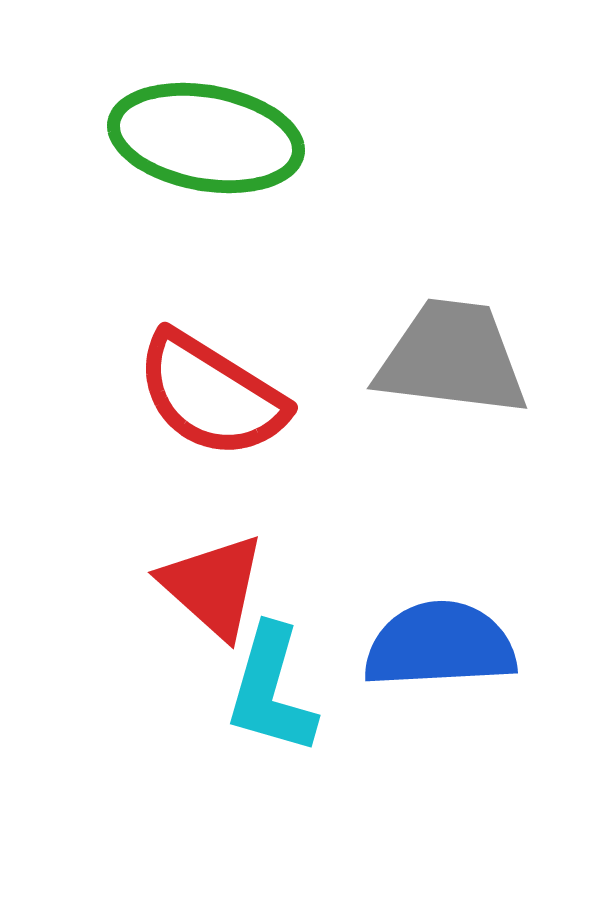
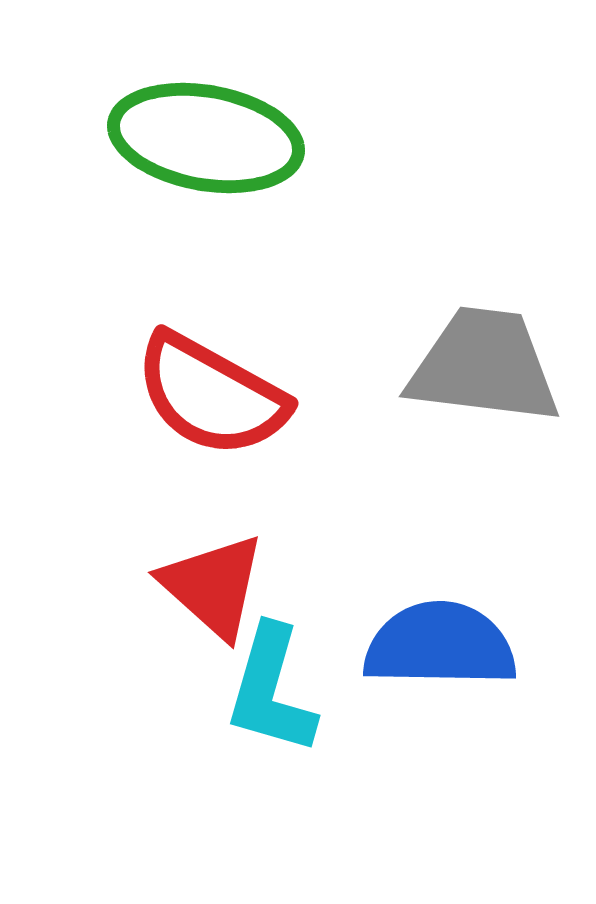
gray trapezoid: moved 32 px right, 8 px down
red semicircle: rotated 3 degrees counterclockwise
blue semicircle: rotated 4 degrees clockwise
